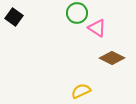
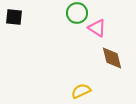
black square: rotated 30 degrees counterclockwise
brown diamond: rotated 50 degrees clockwise
